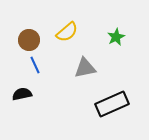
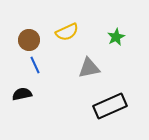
yellow semicircle: rotated 15 degrees clockwise
gray triangle: moved 4 px right
black rectangle: moved 2 px left, 2 px down
